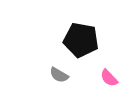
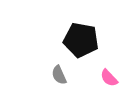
gray semicircle: rotated 36 degrees clockwise
